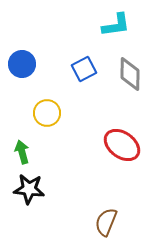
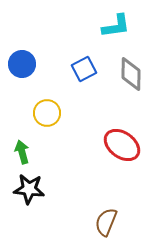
cyan L-shape: moved 1 px down
gray diamond: moved 1 px right
